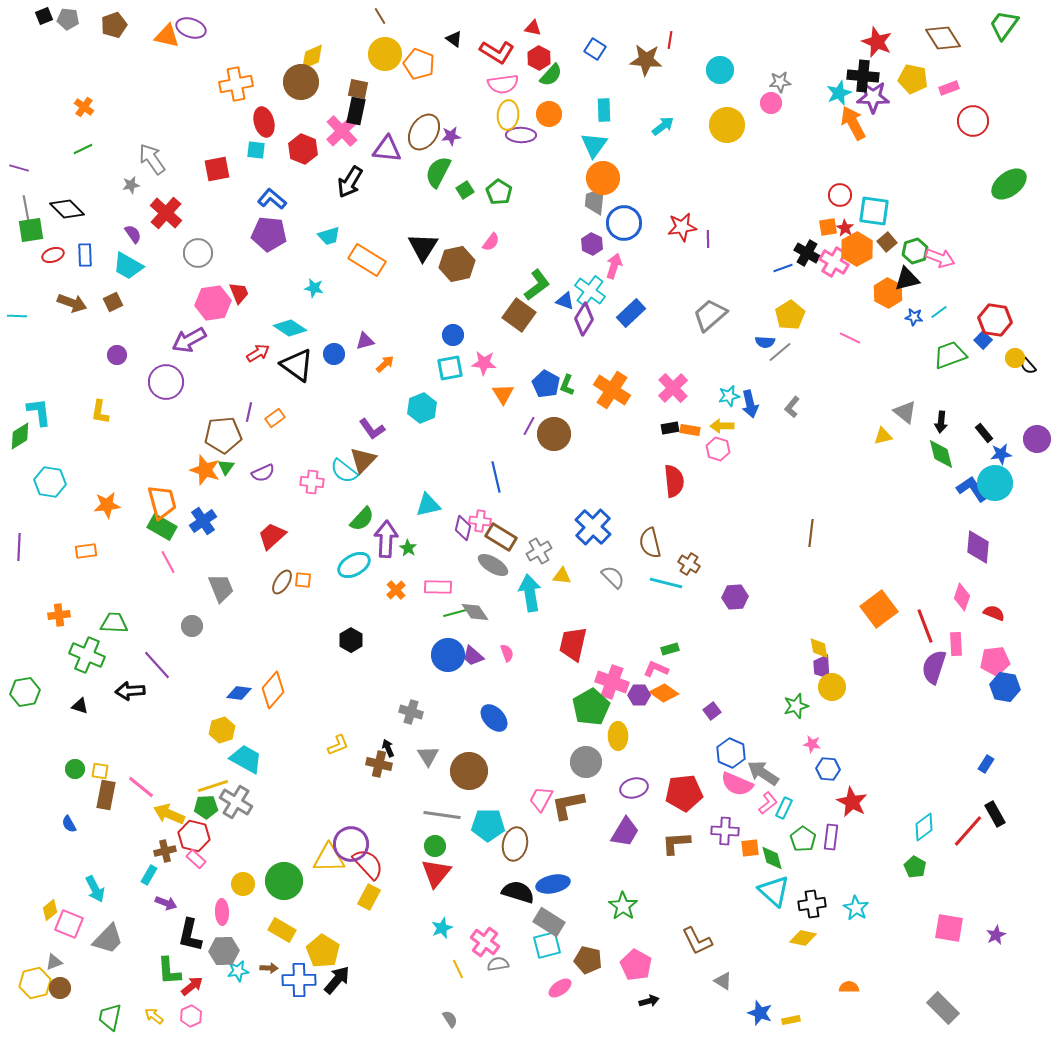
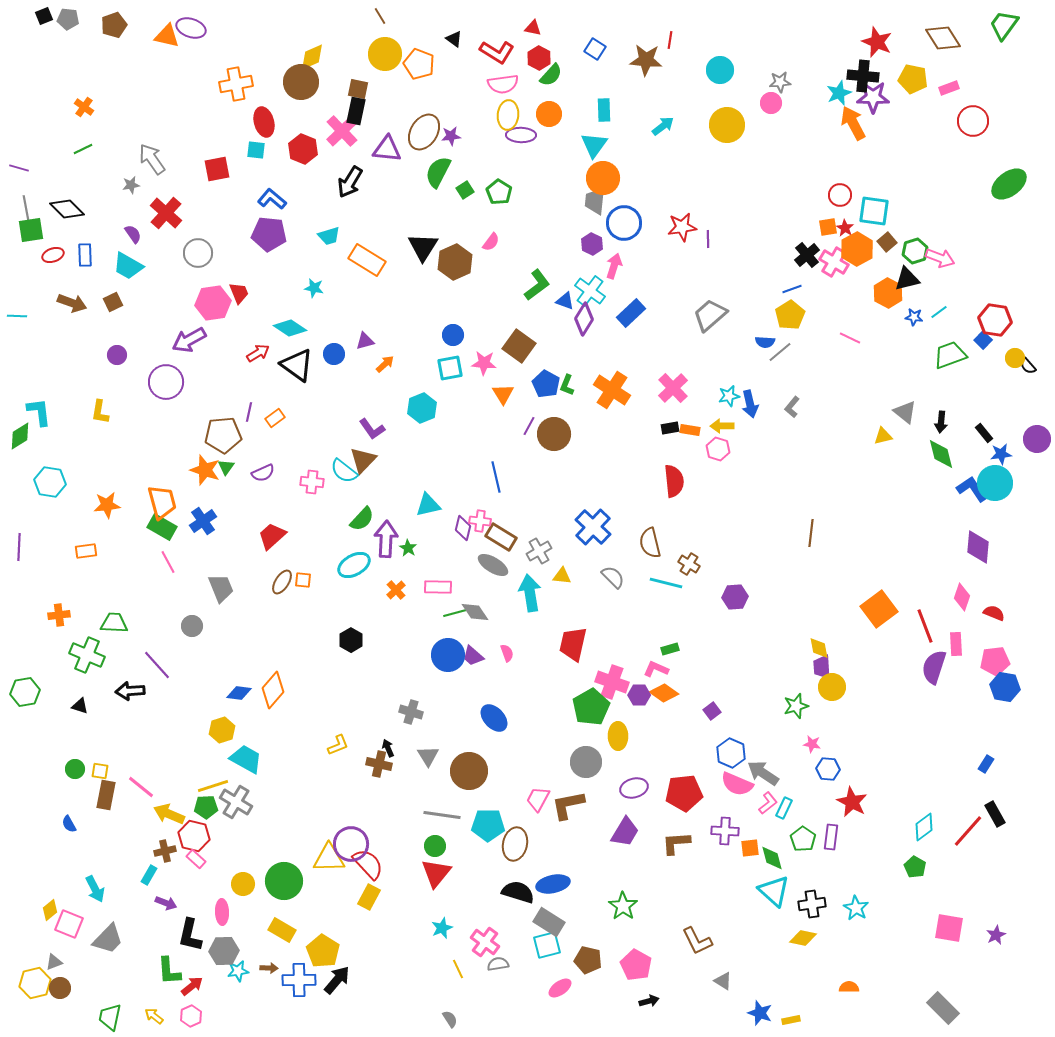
black cross at (807, 253): moved 2 px down; rotated 20 degrees clockwise
brown hexagon at (457, 264): moved 2 px left, 2 px up; rotated 12 degrees counterclockwise
blue line at (783, 268): moved 9 px right, 21 px down
brown square at (519, 315): moved 31 px down
pink trapezoid at (541, 799): moved 3 px left
